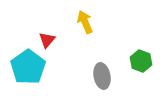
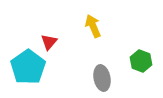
yellow arrow: moved 8 px right, 4 px down
red triangle: moved 2 px right, 2 px down
gray ellipse: moved 2 px down
